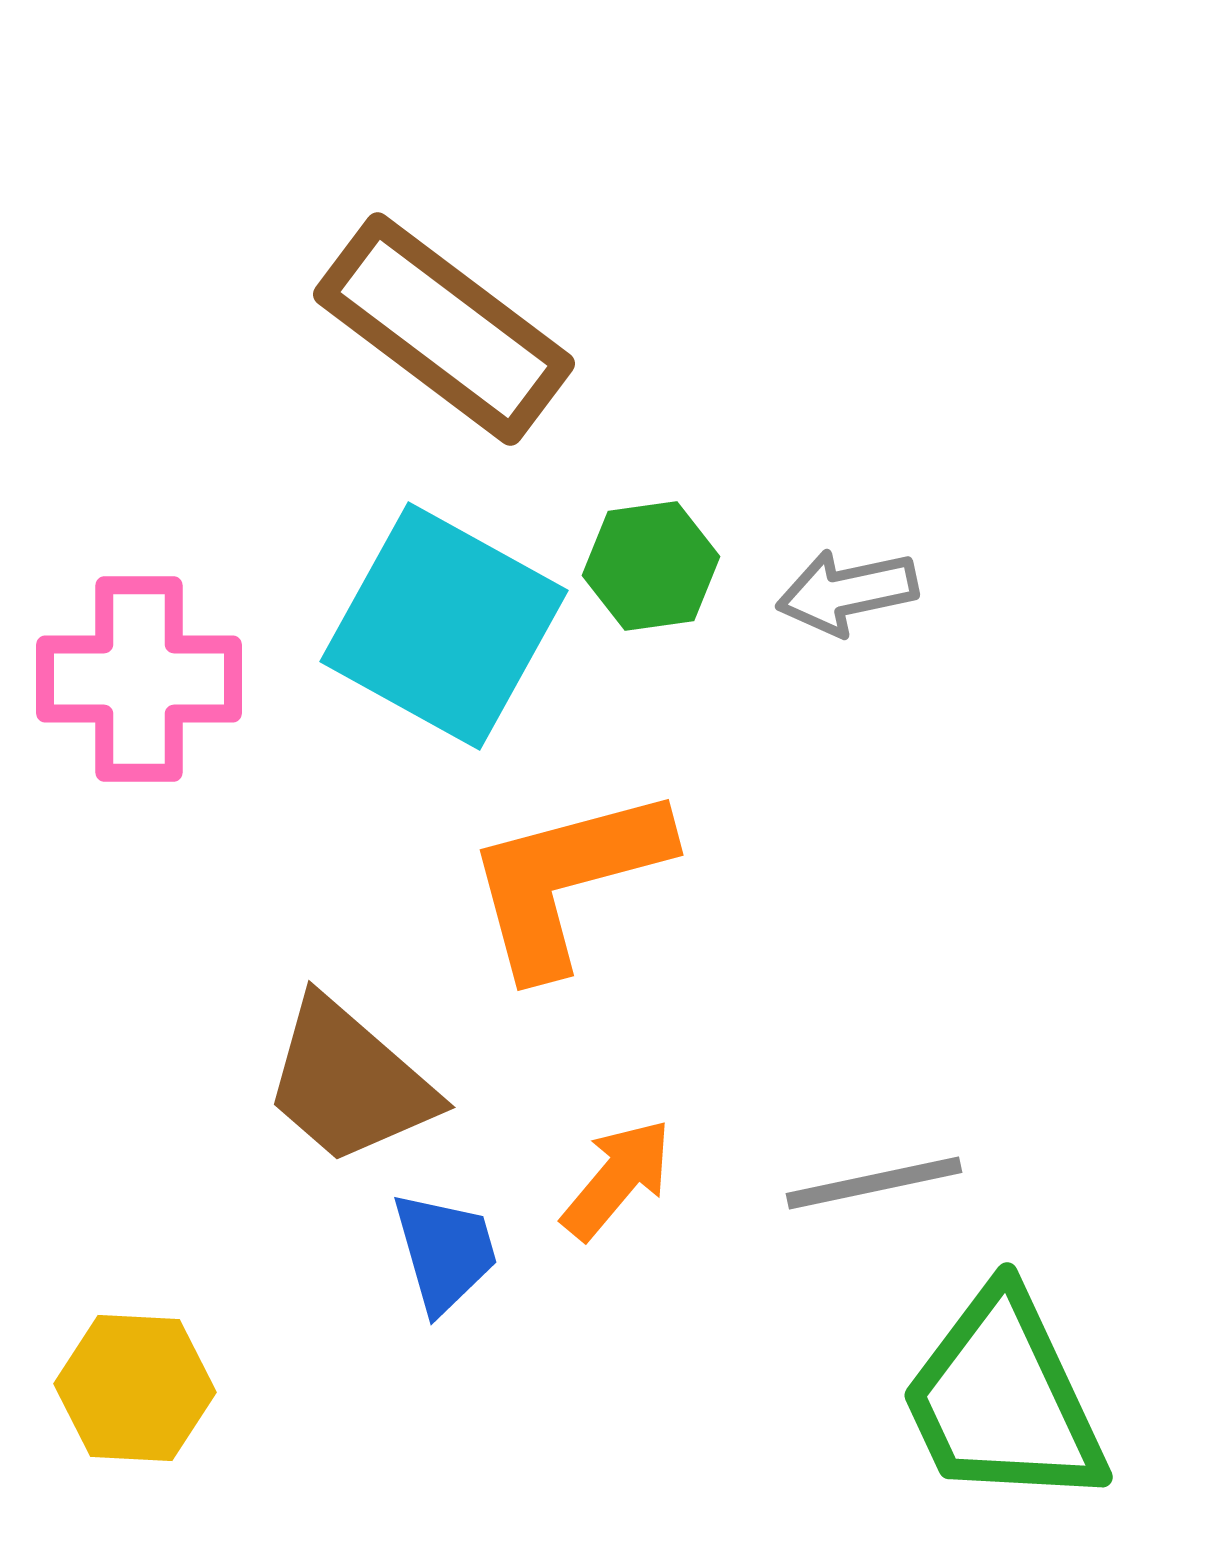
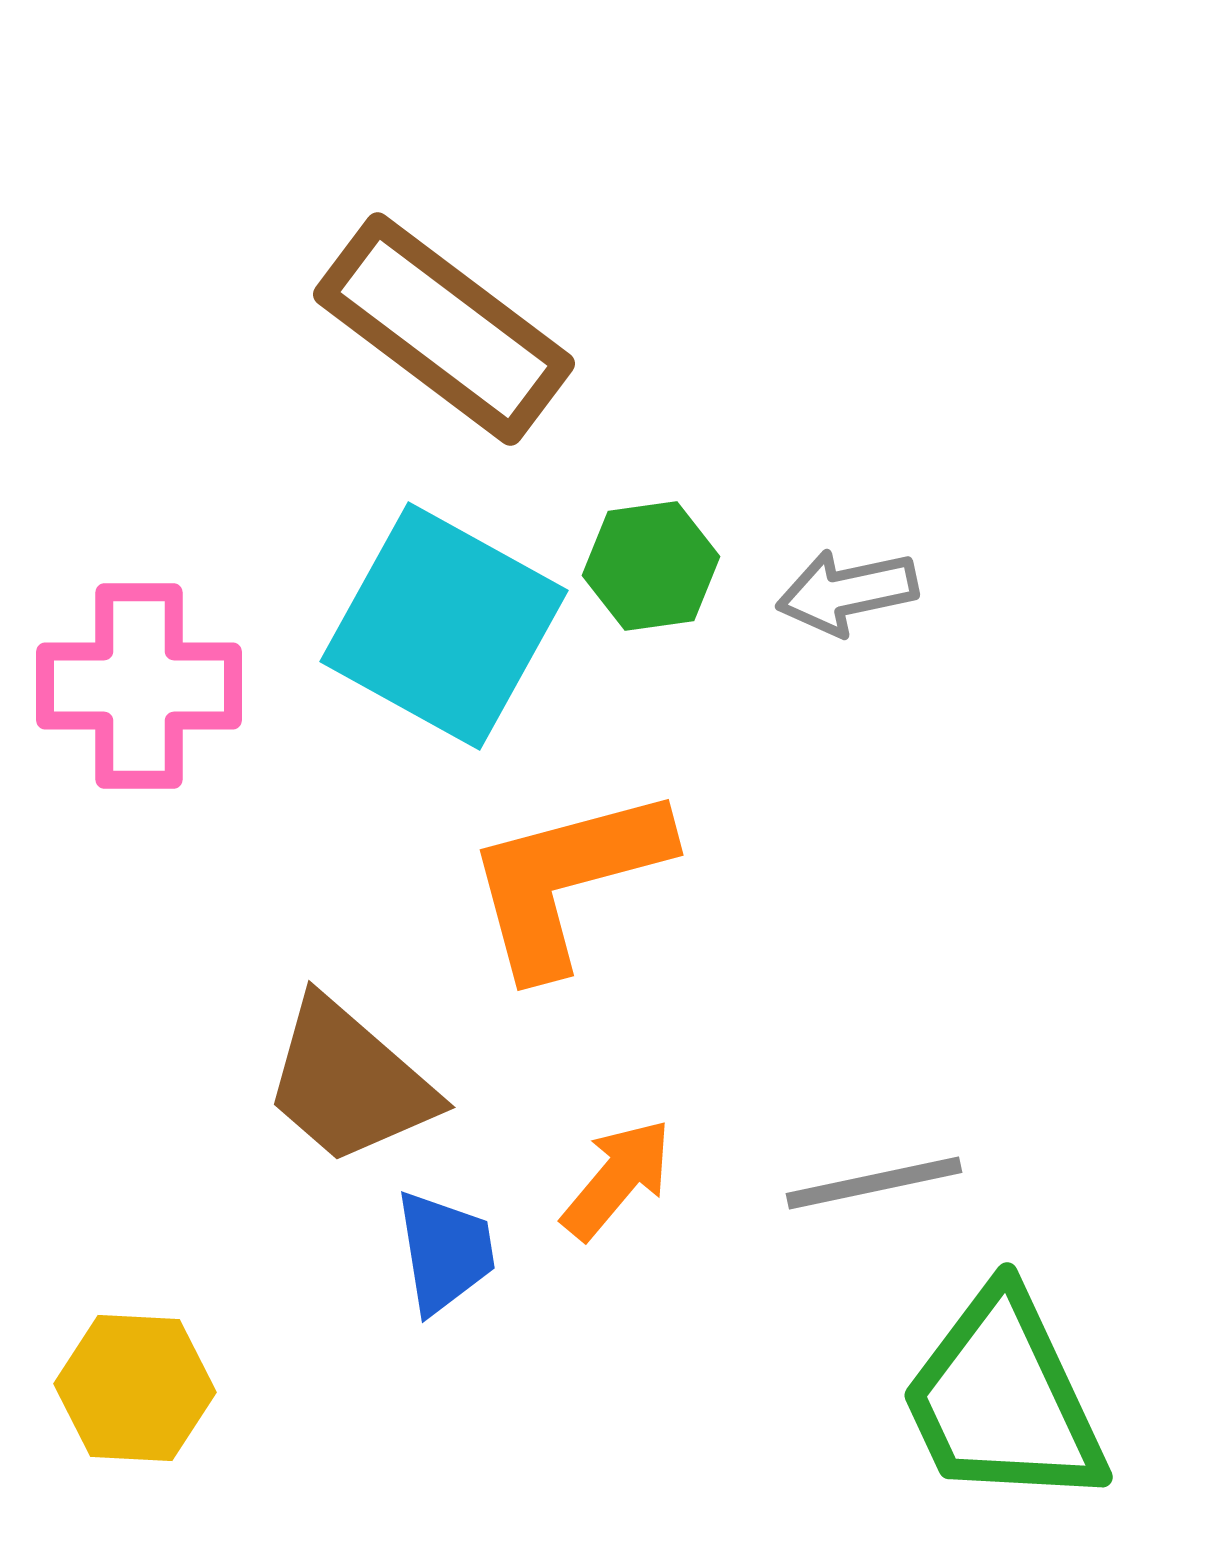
pink cross: moved 7 px down
blue trapezoid: rotated 7 degrees clockwise
